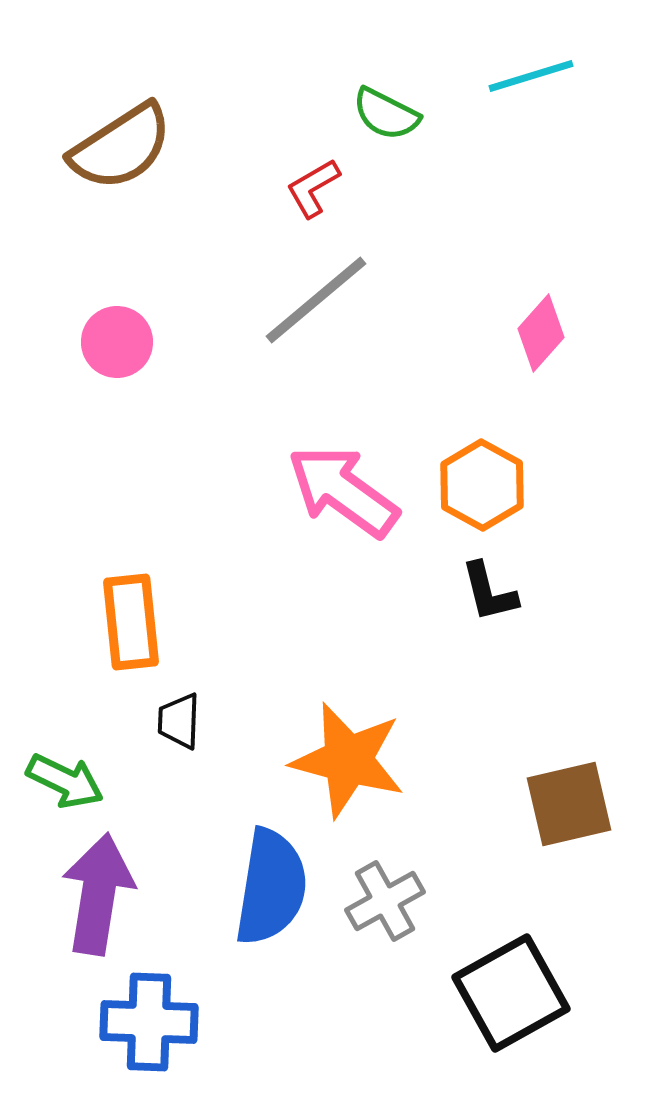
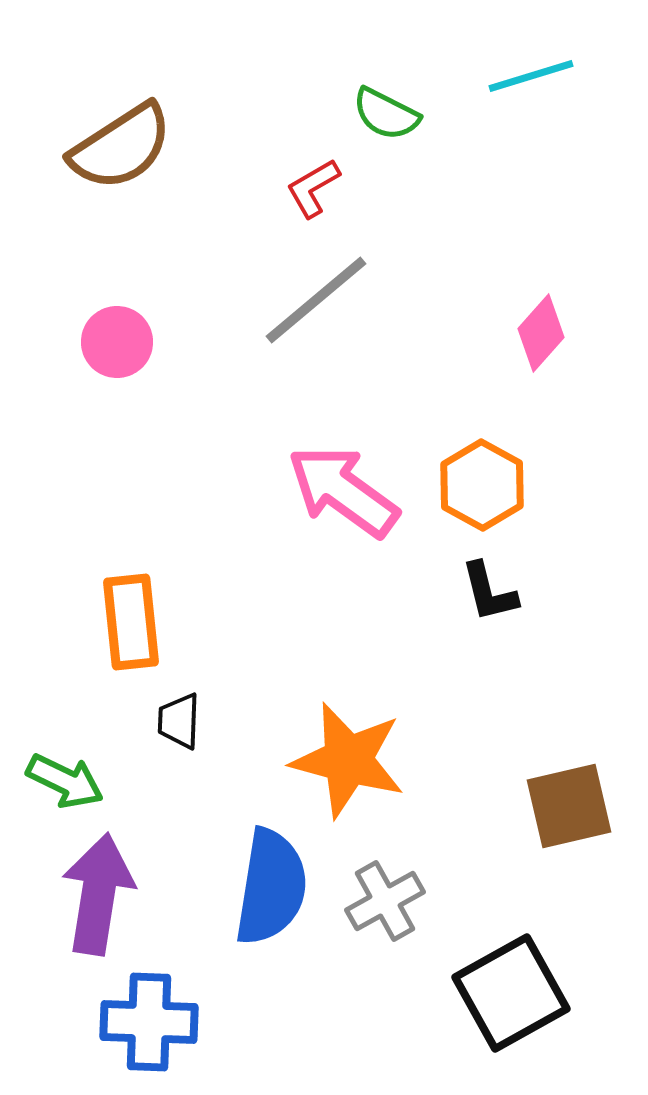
brown square: moved 2 px down
